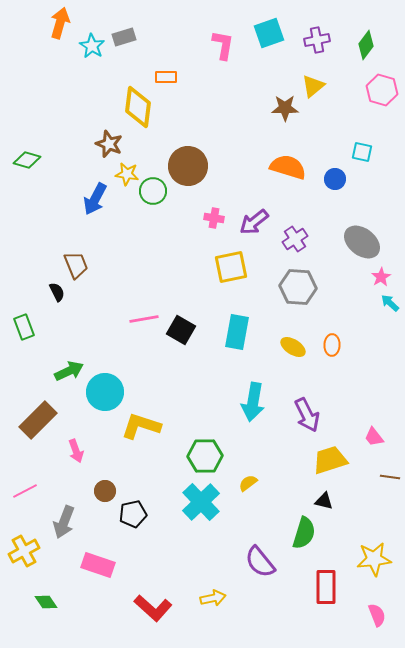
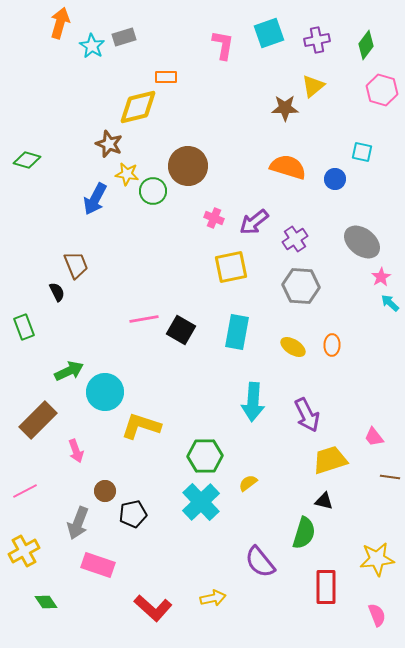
yellow diamond at (138, 107): rotated 69 degrees clockwise
pink cross at (214, 218): rotated 12 degrees clockwise
gray hexagon at (298, 287): moved 3 px right, 1 px up
cyan arrow at (253, 402): rotated 6 degrees counterclockwise
gray arrow at (64, 522): moved 14 px right, 1 px down
yellow star at (374, 559): moved 3 px right
